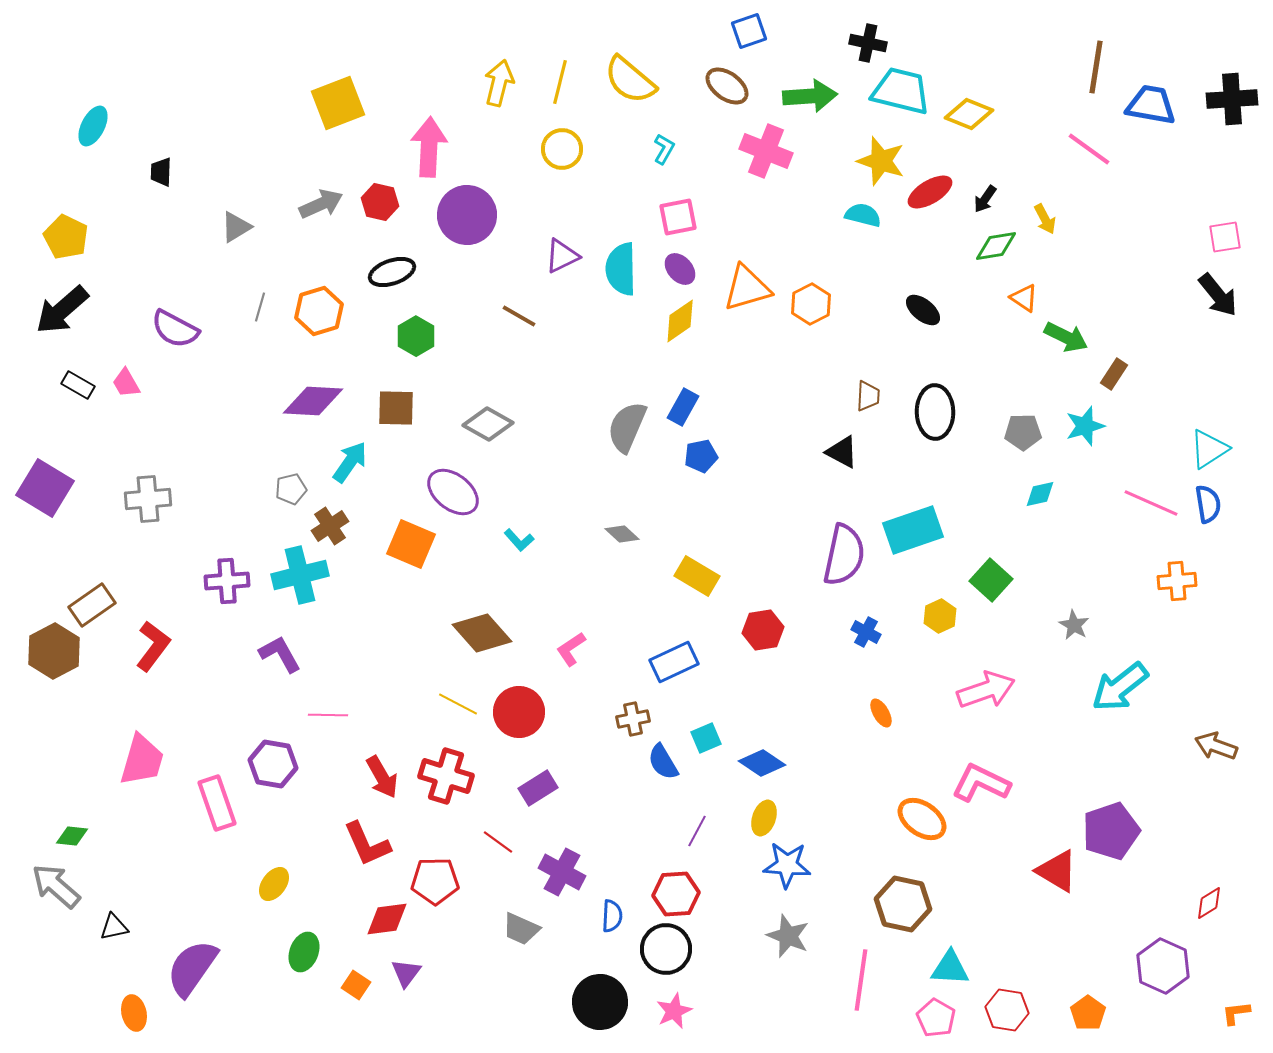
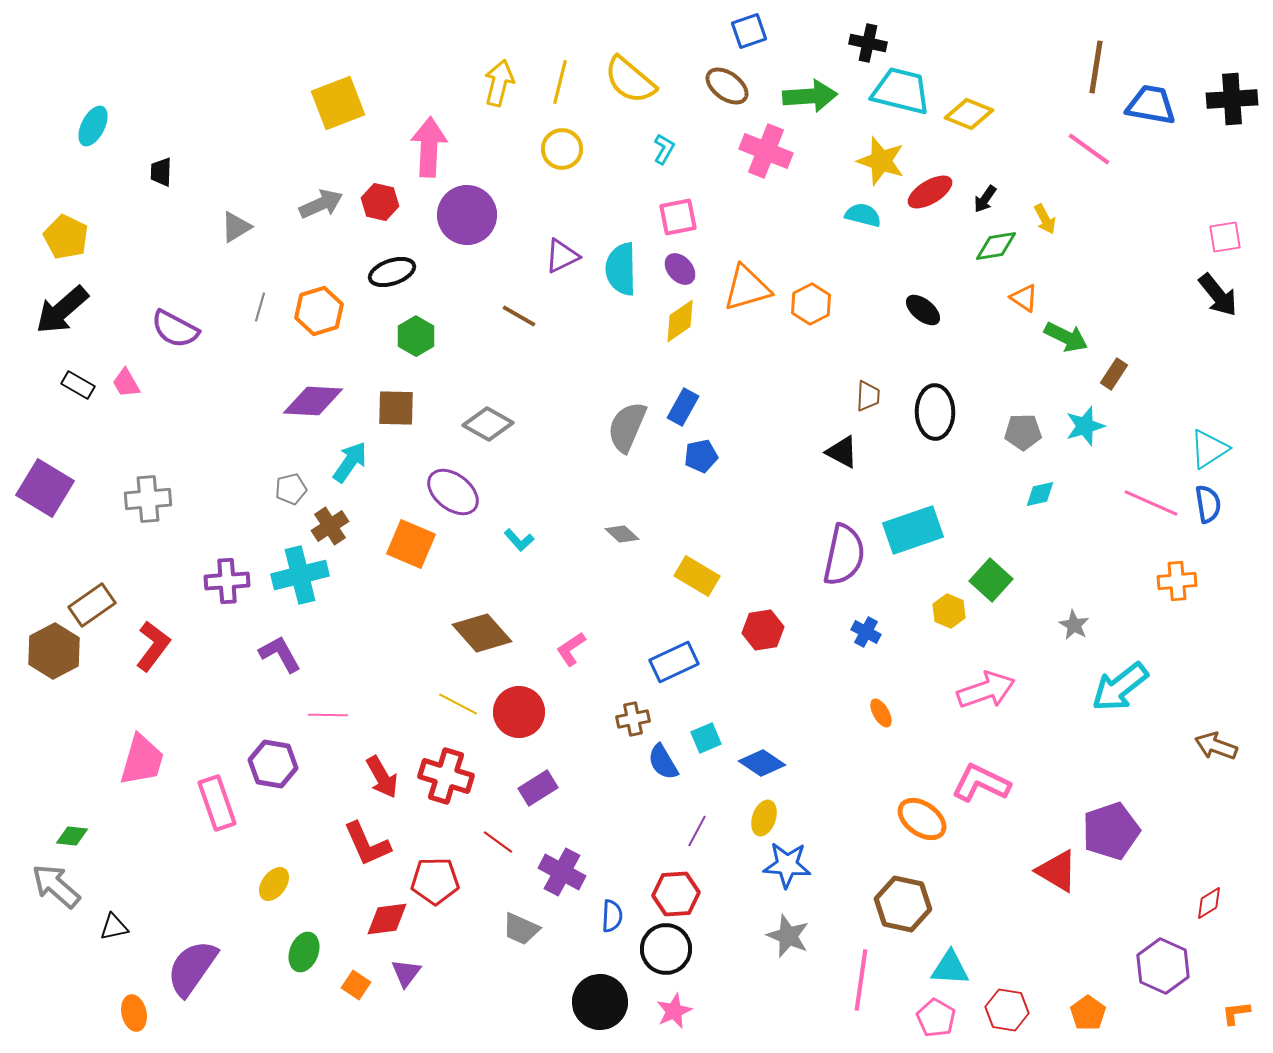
yellow hexagon at (940, 616): moved 9 px right, 5 px up; rotated 12 degrees counterclockwise
